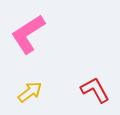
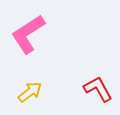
red L-shape: moved 3 px right, 1 px up
